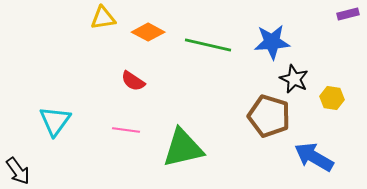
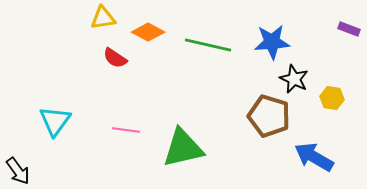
purple rectangle: moved 1 px right, 15 px down; rotated 35 degrees clockwise
red semicircle: moved 18 px left, 23 px up
